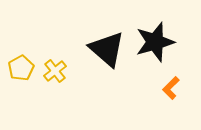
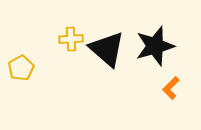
black star: moved 4 px down
yellow cross: moved 16 px right, 32 px up; rotated 35 degrees clockwise
